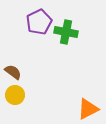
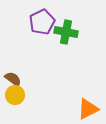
purple pentagon: moved 3 px right
brown semicircle: moved 7 px down
